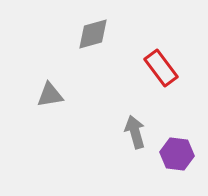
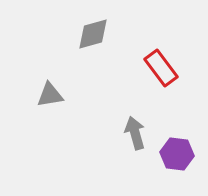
gray arrow: moved 1 px down
